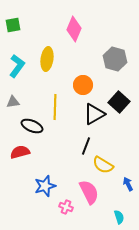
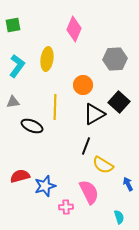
gray hexagon: rotated 20 degrees counterclockwise
red semicircle: moved 24 px down
pink cross: rotated 24 degrees counterclockwise
